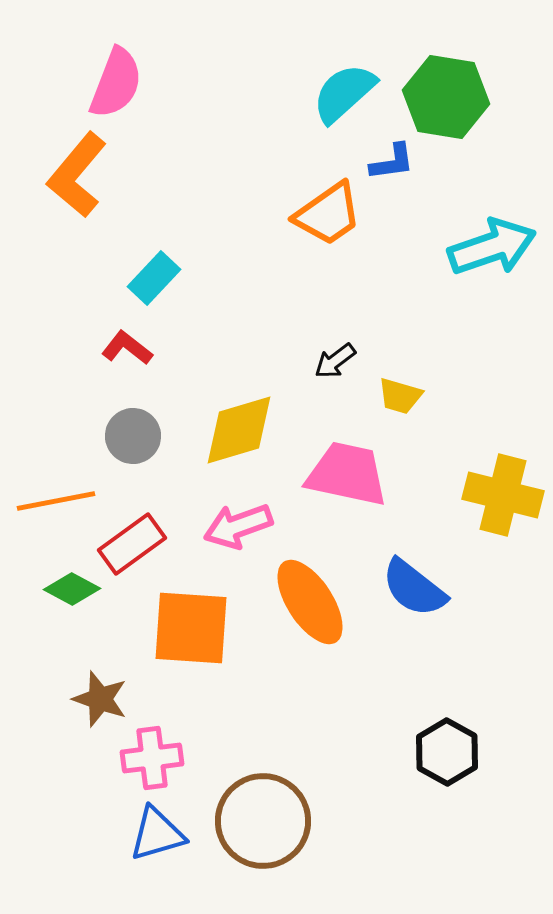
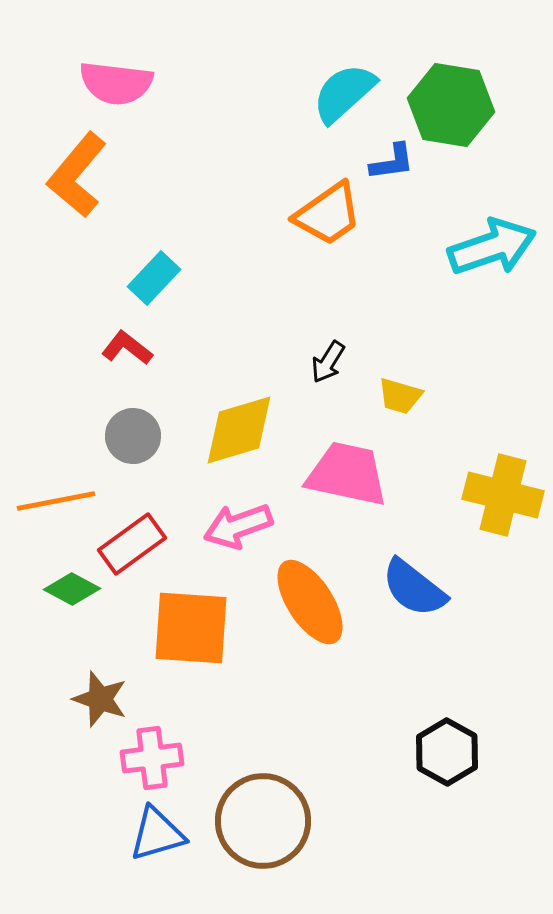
pink semicircle: rotated 76 degrees clockwise
green hexagon: moved 5 px right, 8 px down
black arrow: moved 7 px left, 1 px down; rotated 21 degrees counterclockwise
